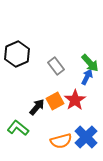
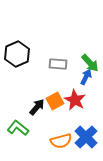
gray rectangle: moved 2 px right, 2 px up; rotated 48 degrees counterclockwise
blue arrow: moved 1 px left
red star: rotated 10 degrees counterclockwise
